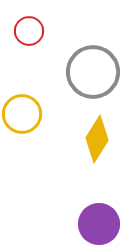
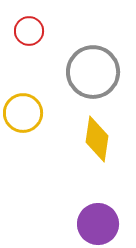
yellow circle: moved 1 px right, 1 px up
yellow diamond: rotated 24 degrees counterclockwise
purple circle: moved 1 px left
